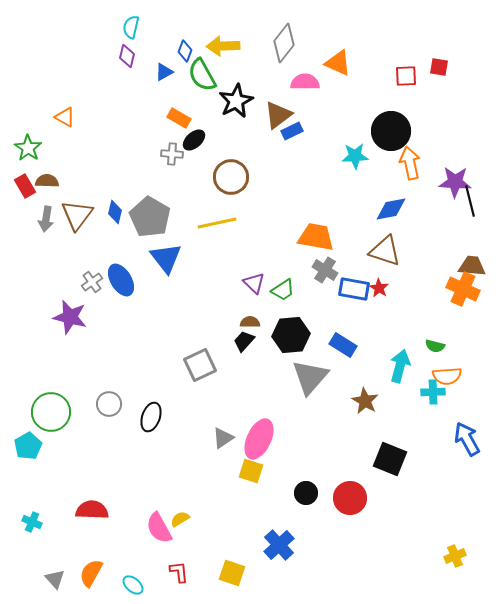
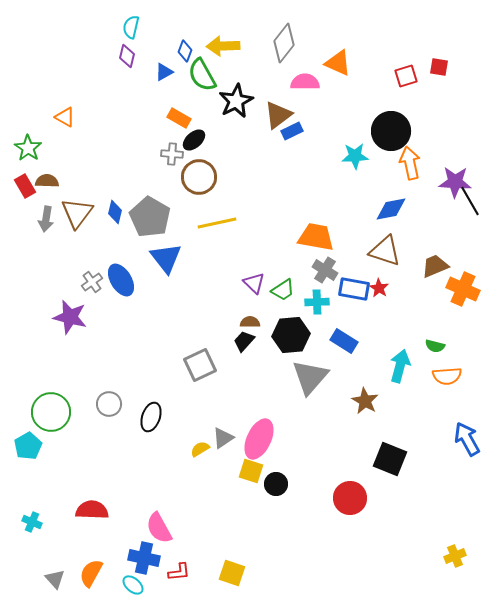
red square at (406, 76): rotated 15 degrees counterclockwise
brown circle at (231, 177): moved 32 px left
black line at (470, 201): rotated 16 degrees counterclockwise
brown triangle at (77, 215): moved 2 px up
brown trapezoid at (472, 266): moved 37 px left; rotated 28 degrees counterclockwise
blue rectangle at (343, 345): moved 1 px right, 4 px up
cyan cross at (433, 392): moved 116 px left, 90 px up
black circle at (306, 493): moved 30 px left, 9 px up
yellow semicircle at (180, 519): moved 20 px right, 70 px up
blue cross at (279, 545): moved 135 px left, 13 px down; rotated 36 degrees counterclockwise
red L-shape at (179, 572): rotated 90 degrees clockwise
